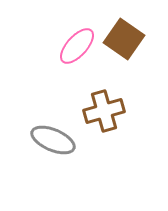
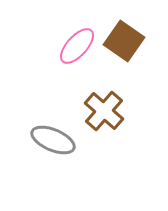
brown square: moved 2 px down
brown cross: rotated 33 degrees counterclockwise
